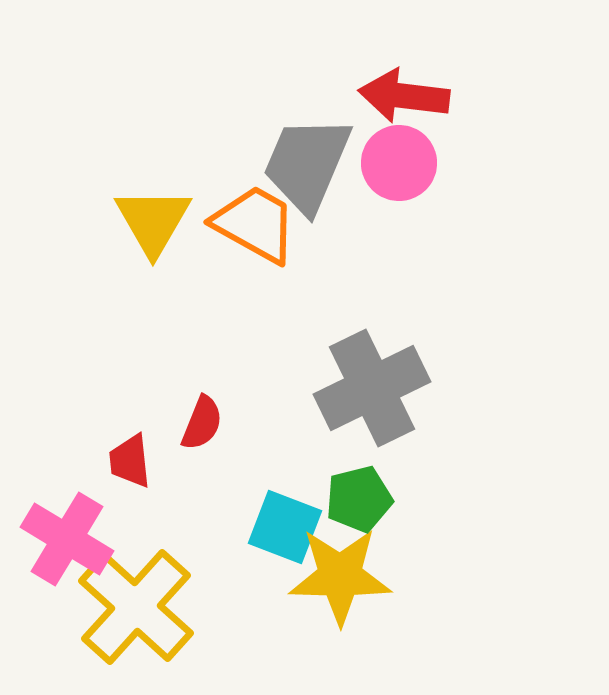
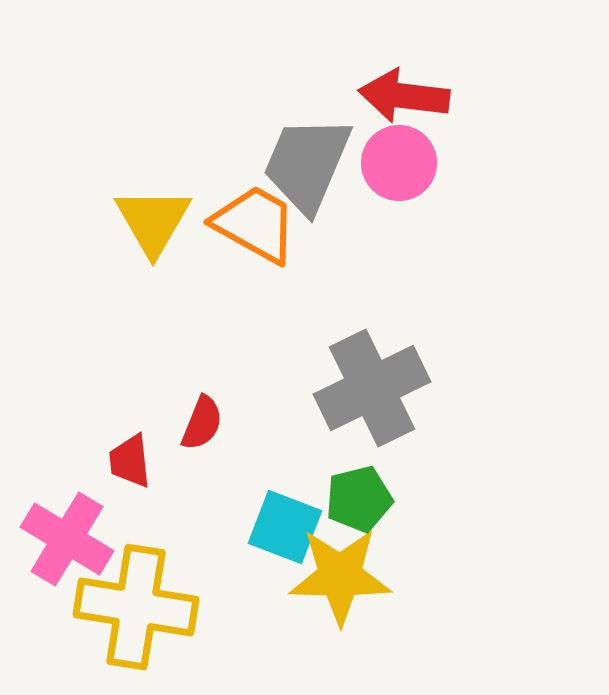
yellow cross: rotated 33 degrees counterclockwise
